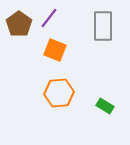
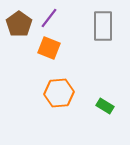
orange square: moved 6 px left, 2 px up
